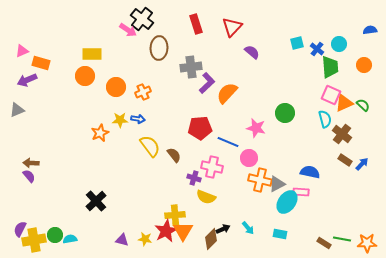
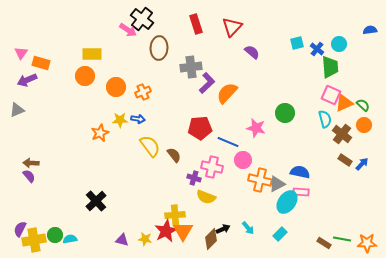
pink triangle at (22, 51): moved 1 px left, 2 px down; rotated 32 degrees counterclockwise
orange circle at (364, 65): moved 60 px down
pink circle at (249, 158): moved 6 px left, 2 px down
blue semicircle at (310, 172): moved 10 px left
cyan rectangle at (280, 234): rotated 56 degrees counterclockwise
